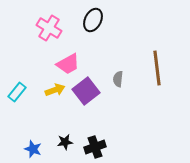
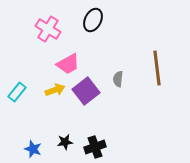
pink cross: moved 1 px left, 1 px down
